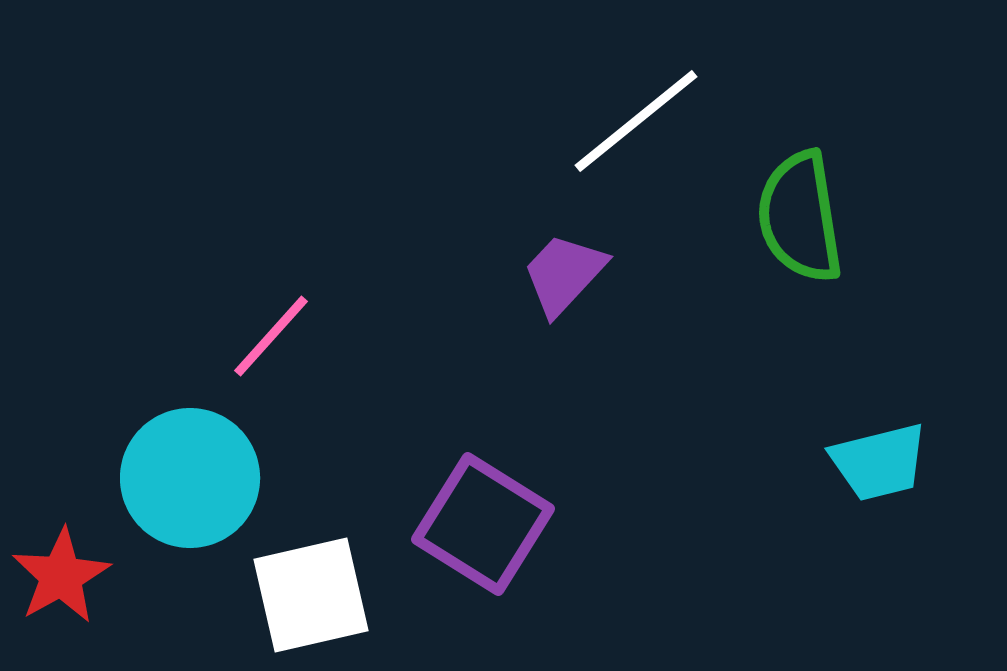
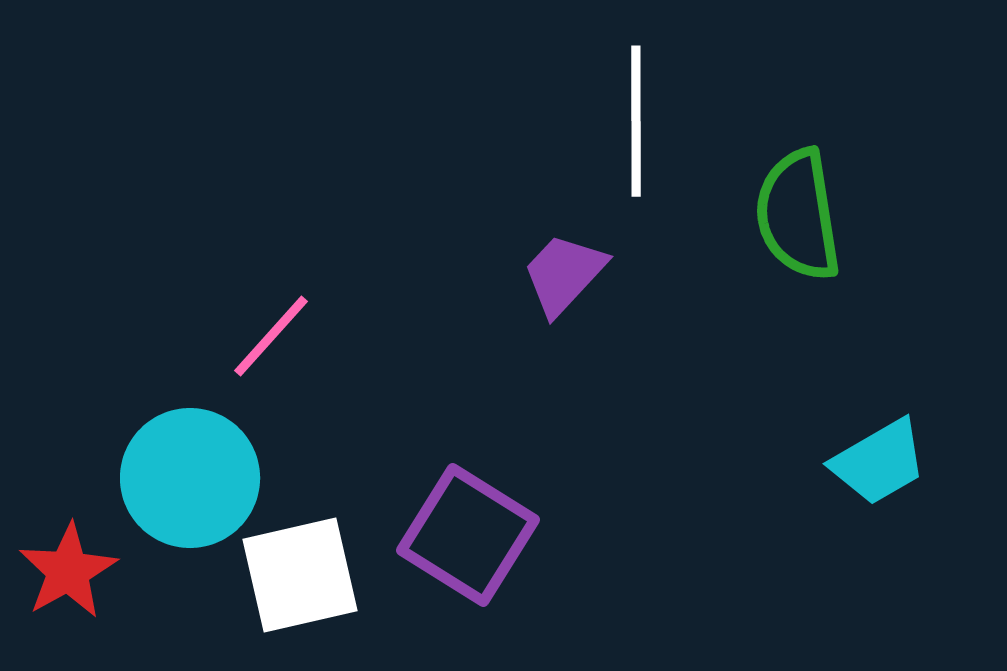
white line: rotated 51 degrees counterclockwise
green semicircle: moved 2 px left, 2 px up
cyan trapezoid: rotated 16 degrees counterclockwise
purple square: moved 15 px left, 11 px down
red star: moved 7 px right, 5 px up
white square: moved 11 px left, 20 px up
